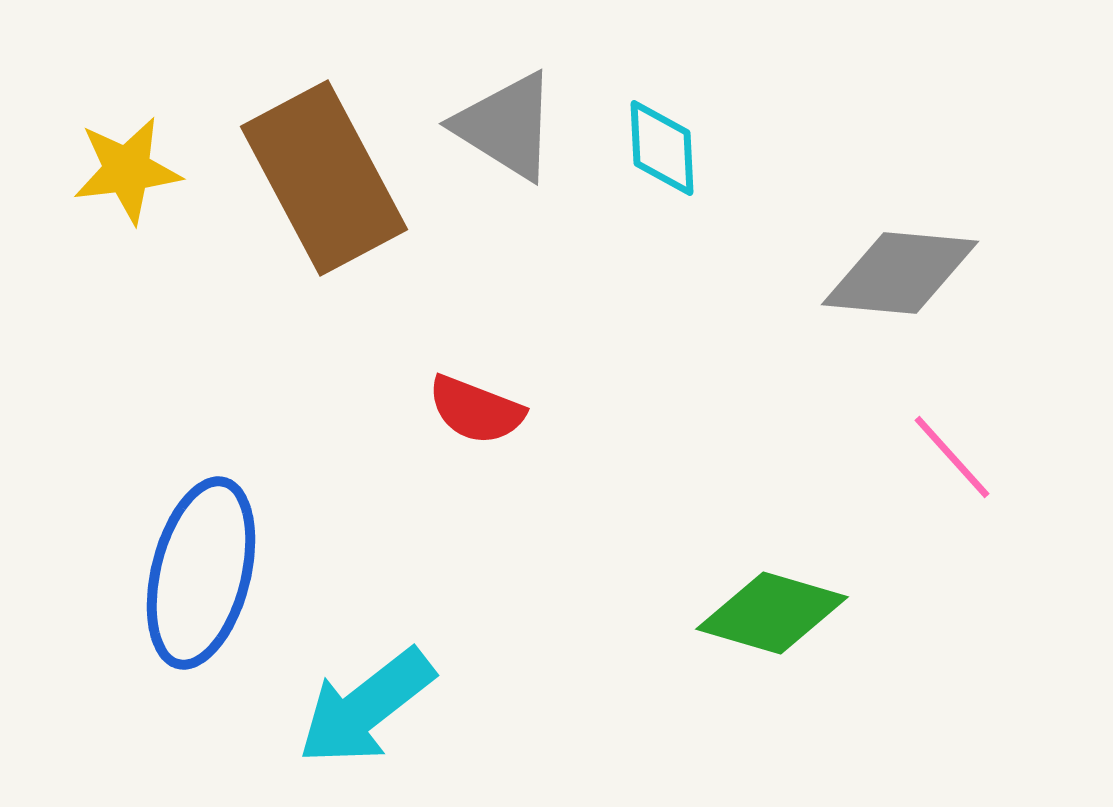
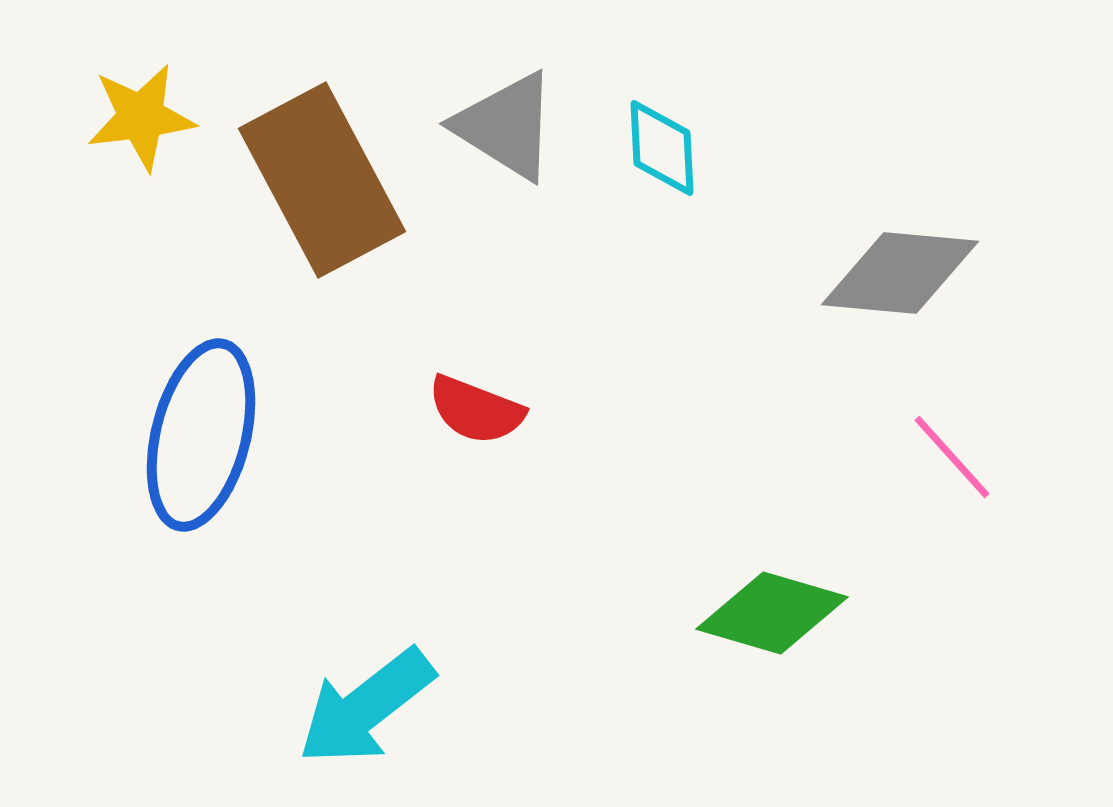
yellow star: moved 14 px right, 53 px up
brown rectangle: moved 2 px left, 2 px down
blue ellipse: moved 138 px up
